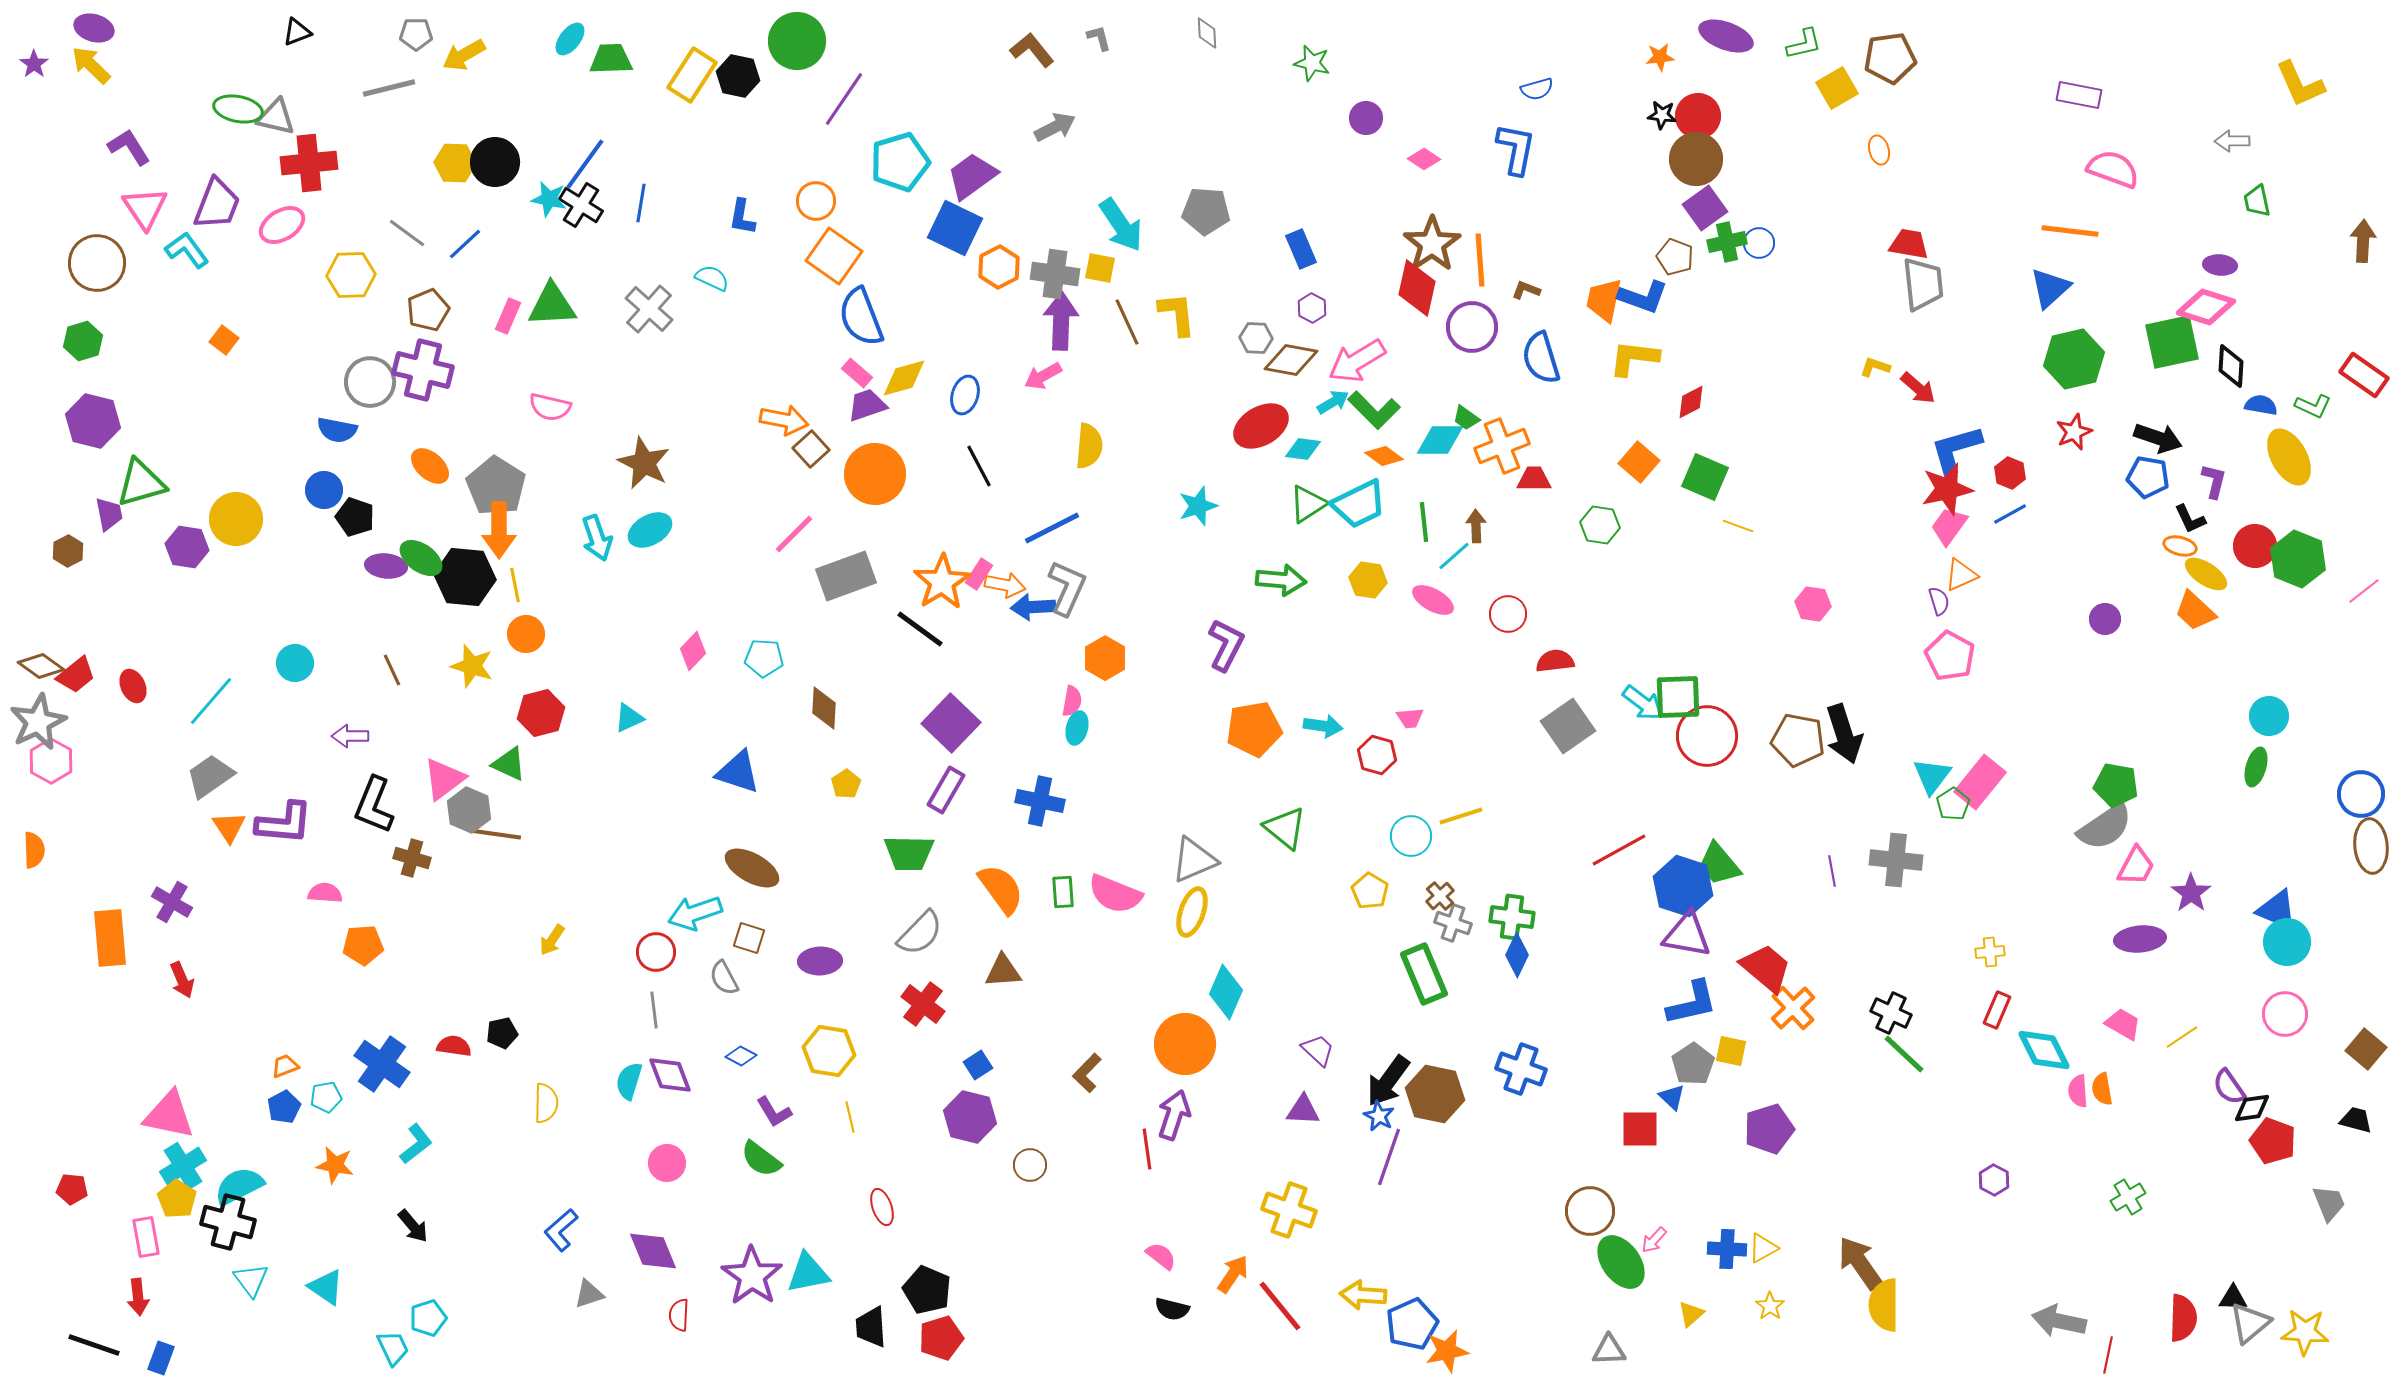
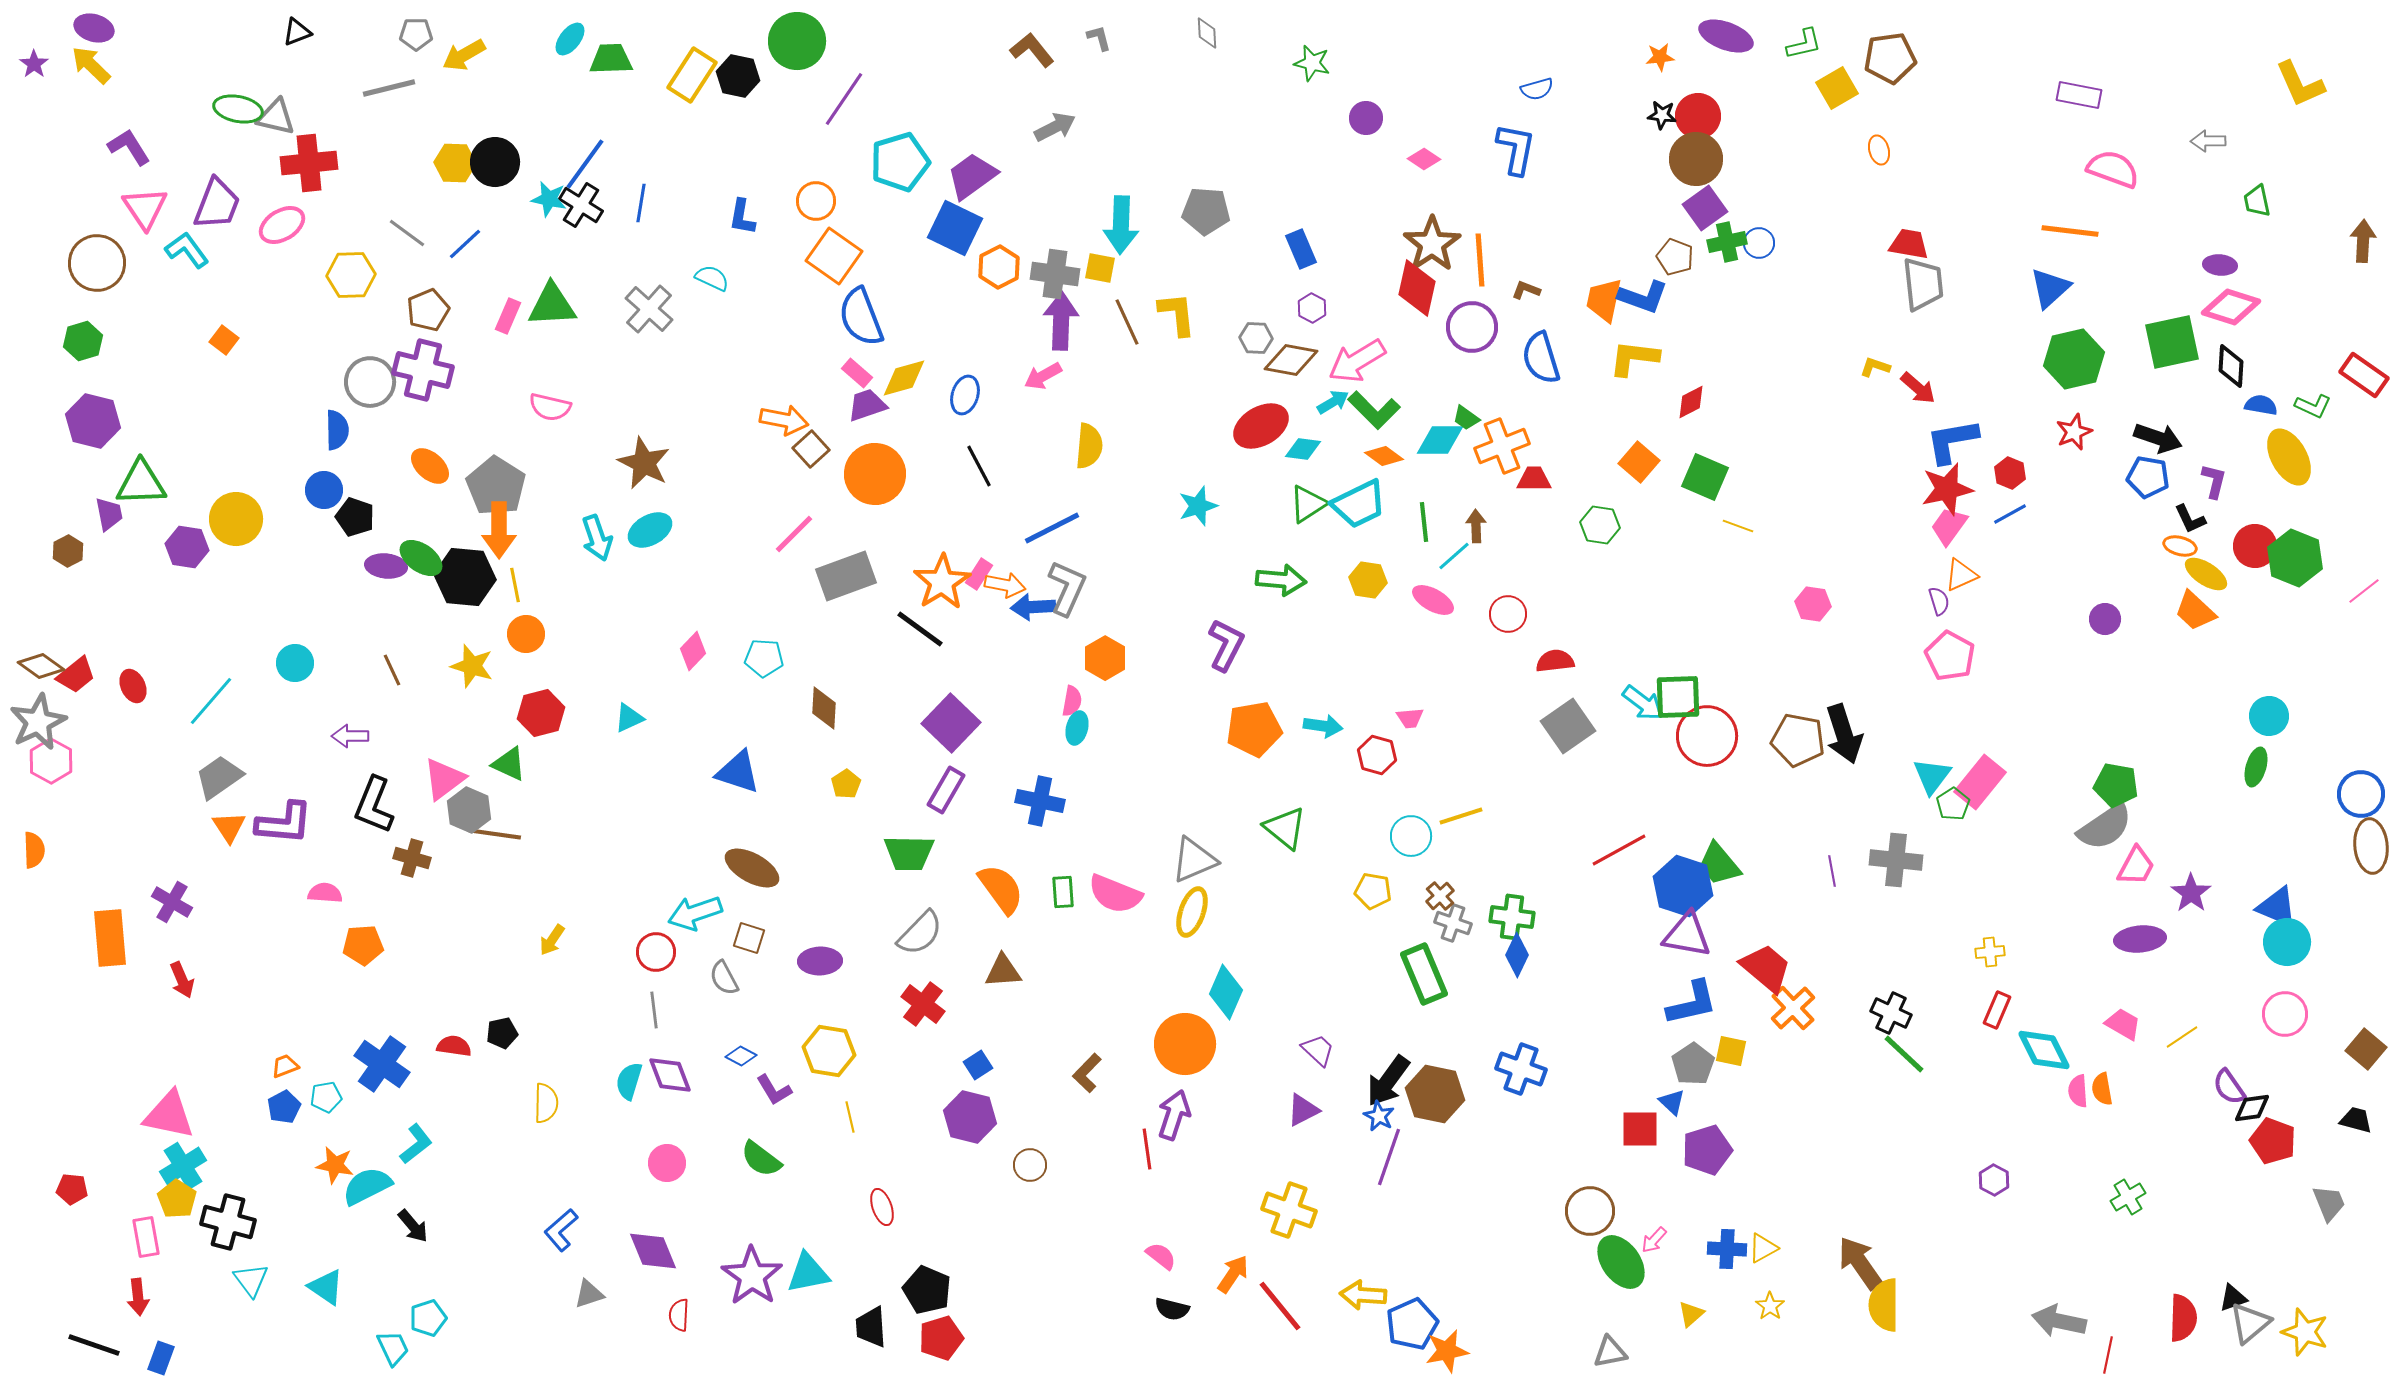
gray arrow at (2232, 141): moved 24 px left
cyan arrow at (1121, 225): rotated 36 degrees clockwise
pink diamond at (2206, 307): moved 25 px right
blue semicircle at (337, 430): rotated 102 degrees counterclockwise
blue L-shape at (1956, 449): moved 4 px left, 8 px up; rotated 6 degrees clockwise
green triangle at (141, 483): rotated 14 degrees clockwise
green hexagon at (2298, 559): moved 3 px left, 1 px up
gray trapezoid at (210, 776): moved 9 px right, 1 px down
yellow pentagon at (1370, 891): moved 3 px right; rotated 21 degrees counterclockwise
blue triangle at (2277, 910): moved 3 px up
blue triangle at (1672, 1097): moved 5 px down
purple triangle at (1303, 1110): rotated 30 degrees counterclockwise
purple L-shape at (774, 1112): moved 22 px up
purple pentagon at (1769, 1129): moved 62 px left, 21 px down
cyan semicircle at (239, 1186): moved 128 px right
black triangle at (2233, 1298): rotated 20 degrees counterclockwise
yellow star at (2305, 1332): rotated 15 degrees clockwise
gray triangle at (1609, 1350): moved 1 px right, 2 px down; rotated 9 degrees counterclockwise
